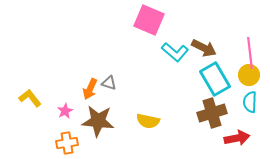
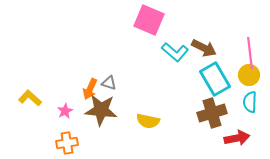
yellow L-shape: rotated 10 degrees counterclockwise
brown star: moved 3 px right, 11 px up
